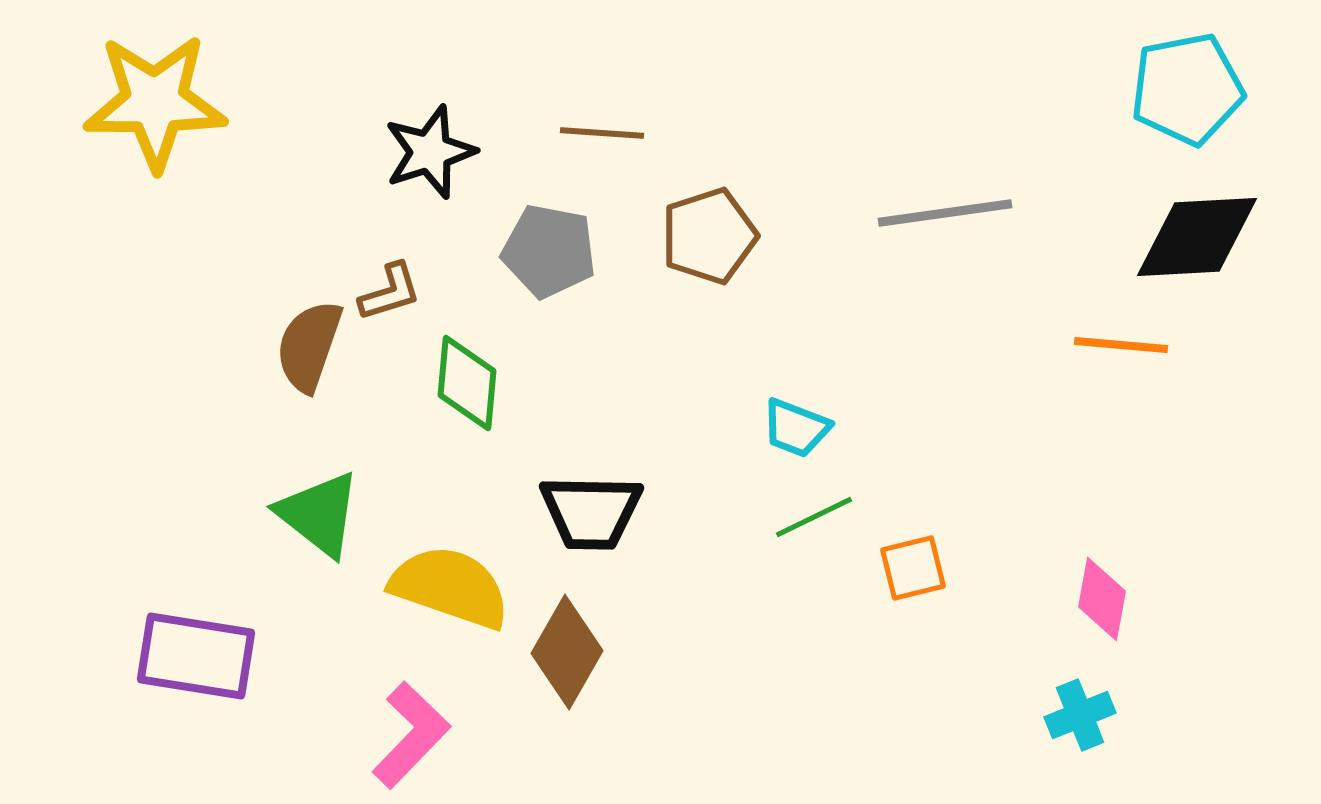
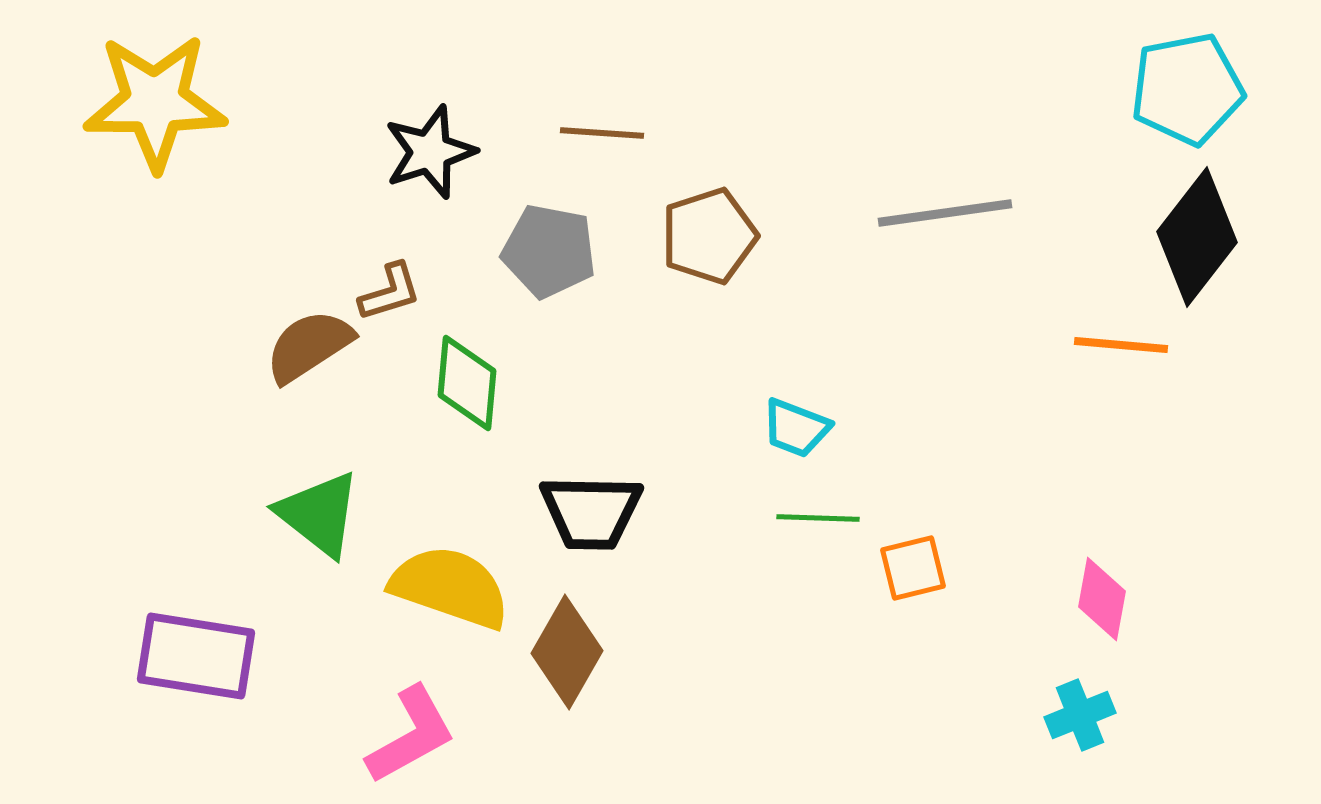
black diamond: rotated 49 degrees counterclockwise
brown semicircle: rotated 38 degrees clockwise
green line: moved 4 px right, 1 px down; rotated 28 degrees clockwise
pink L-shape: rotated 17 degrees clockwise
